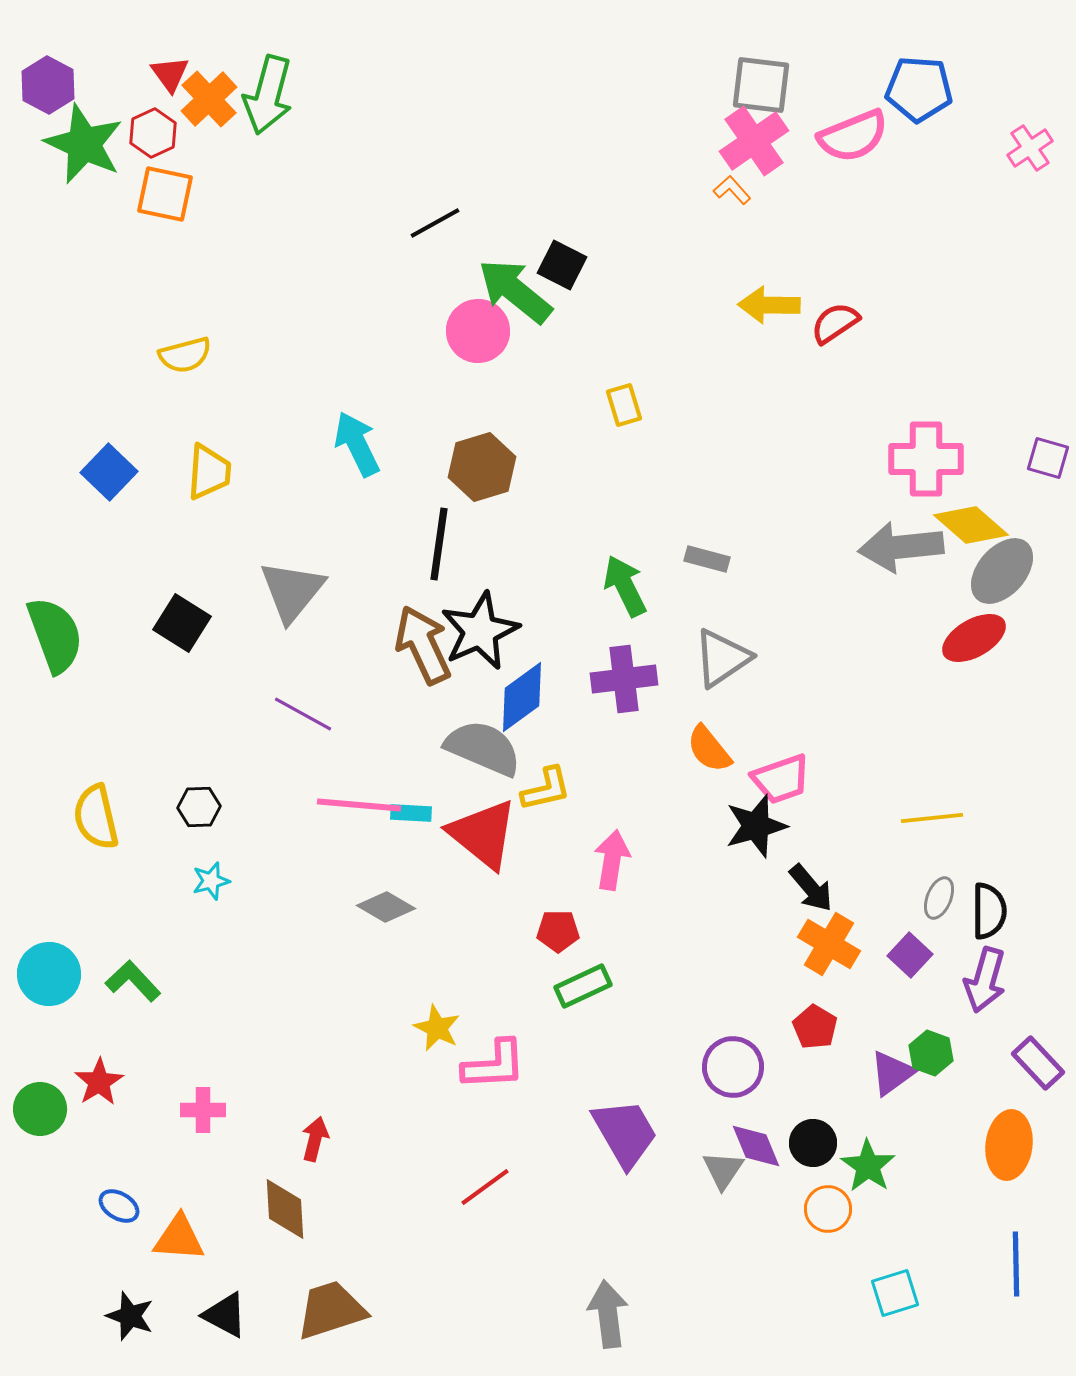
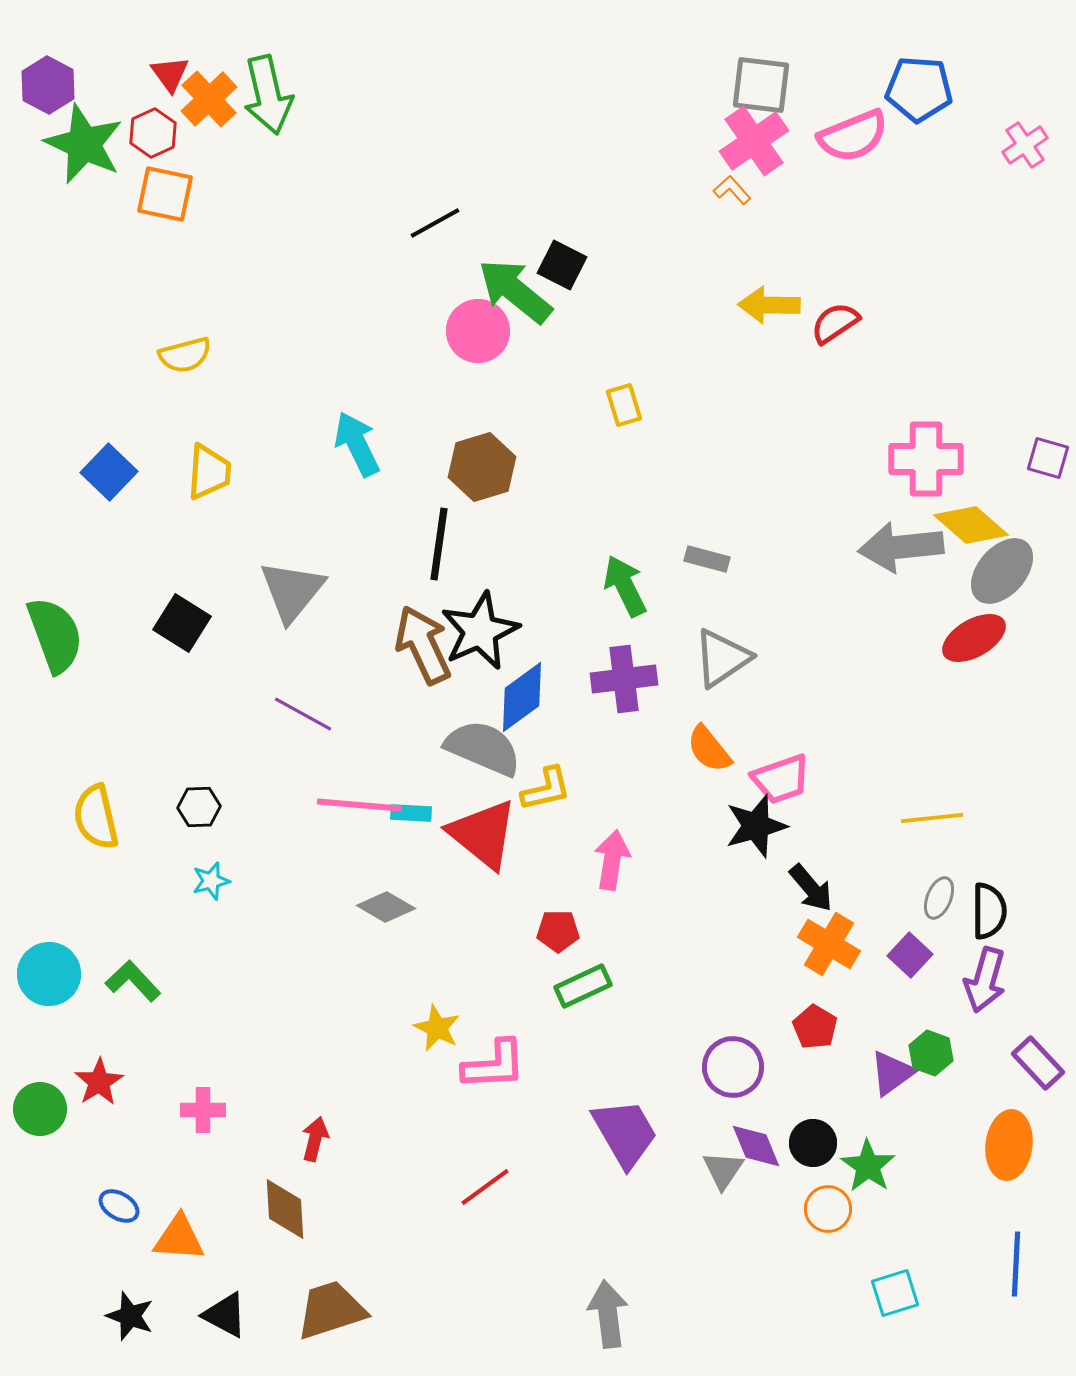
green arrow at (268, 95): rotated 28 degrees counterclockwise
pink cross at (1030, 148): moved 5 px left, 3 px up
blue line at (1016, 1264): rotated 4 degrees clockwise
